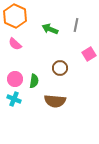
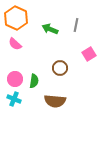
orange hexagon: moved 1 px right, 2 px down
